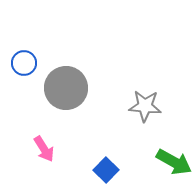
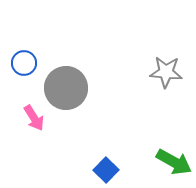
gray star: moved 21 px right, 34 px up
pink arrow: moved 10 px left, 31 px up
